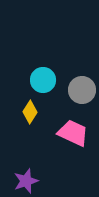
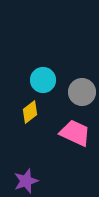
gray circle: moved 2 px down
yellow diamond: rotated 20 degrees clockwise
pink trapezoid: moved 2 px right
